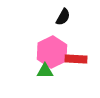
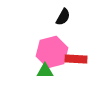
pink hexagon: rotated 12 degrees clockwise
